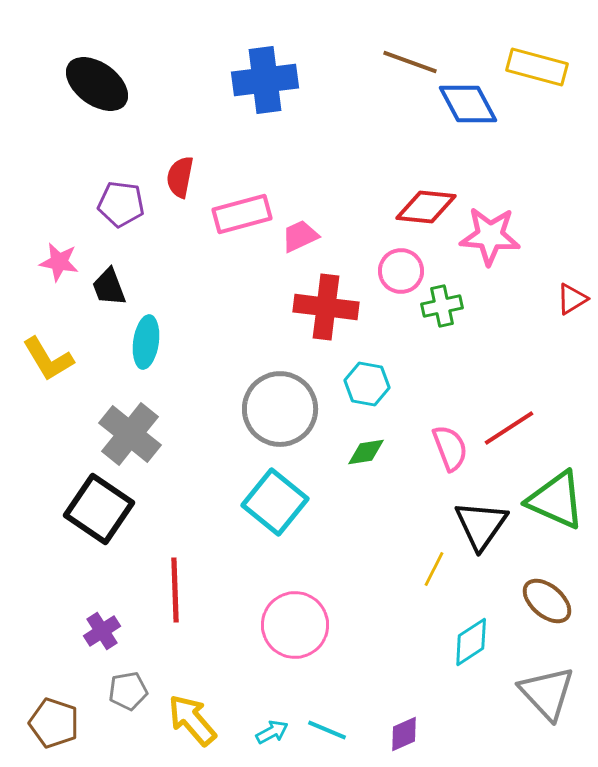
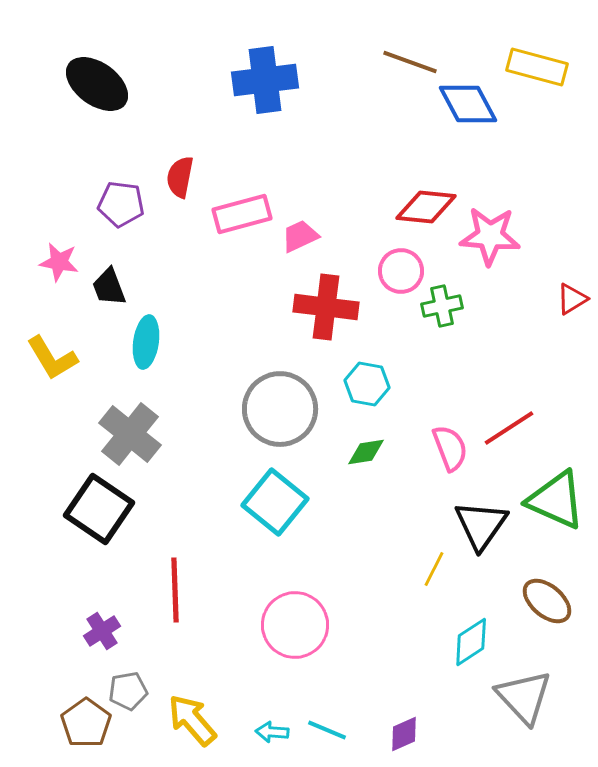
yellow L-shape at (48, 359): moved 4 px right, 1 px up
gray triangle at (547, 693): moved 23 px left, 4 px down
brown pentagon at (54, 723): moved 32 px right; rotated 18 degrees clockwise
cyan arrow at (272, 732): rotated 148 degrees counterclockwise
